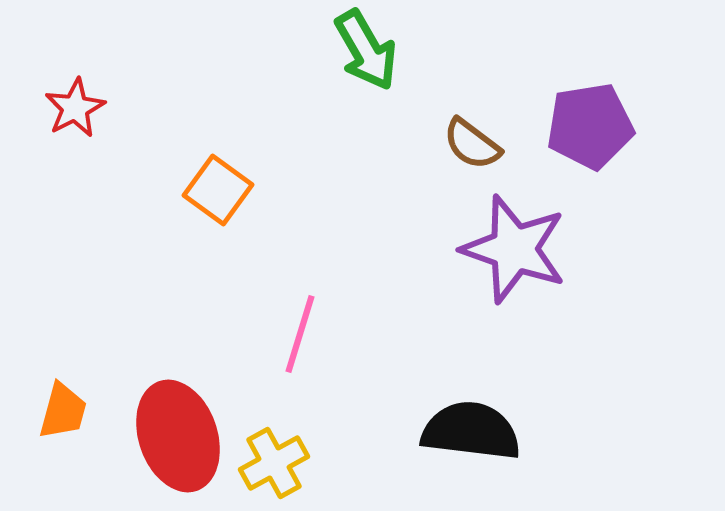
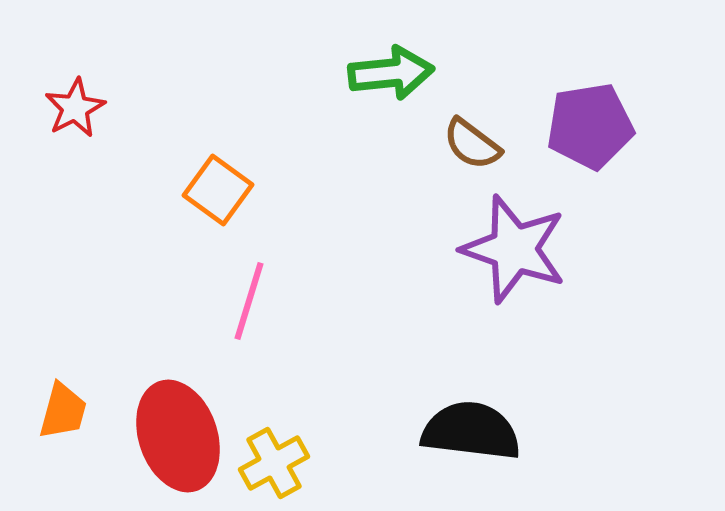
green arrow: moved 25 px right, 23 px down; rotated 66 degrees counterclockwise
pink line: moved 51 px left, 33 px up
